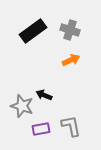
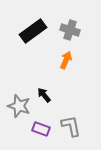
orange arrow: moved 5 px left; rotated 42 degrees counterclockwise
black arrow: rotated 28 degrees clockwise
gray star: moved 3 px left
purple rectangle: rotated 30 degrees clockwise
